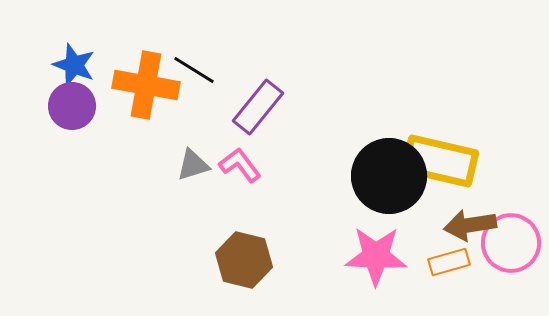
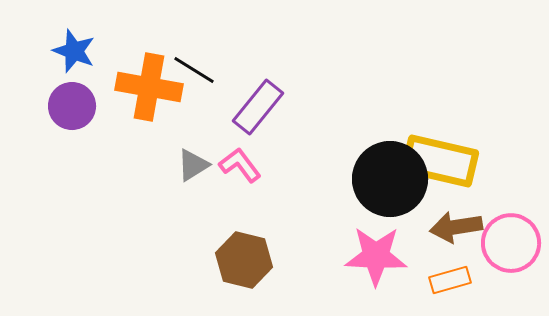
blue star: moved 14 px up
orange cross: moved 3 px right, 2 px down
gray triangle: rotated 15 degrees counterclockwise
black circle: moved 1 px right, 3 px down
brown arrow: moved 14 px left, 2 px down
orange rectangle: moved 1 px right, 18 px down
